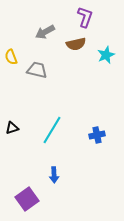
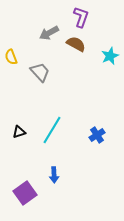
purple L-shape: moved 4 px left
gray arrow: moved 4 px right, 1 px down
brown semicircle: rotated 138 degrees counterclockwise
cyan star: moved 4 px right, 1 px down
gray trapezoid: moved 3 px right, 2 px down; rotated 35 degrees clockwise
black triangle: moved 7 px right, 4 px down
blue cross: rotated 21 degrees counterclockwise
purple square: moved 2 px left, 6 px up
